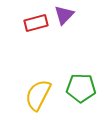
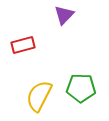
red rectangle: moved 13 px left, 22 px down
yellow semicircle: moved 1 px right, 1 px down
